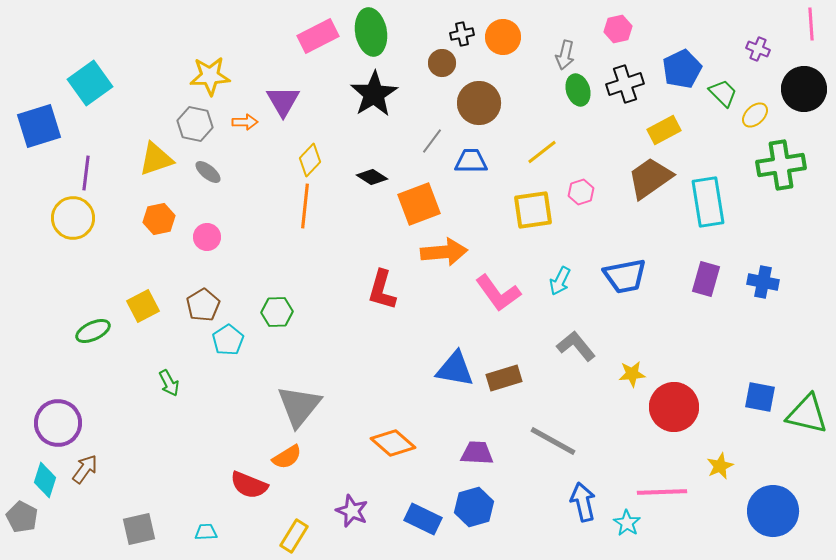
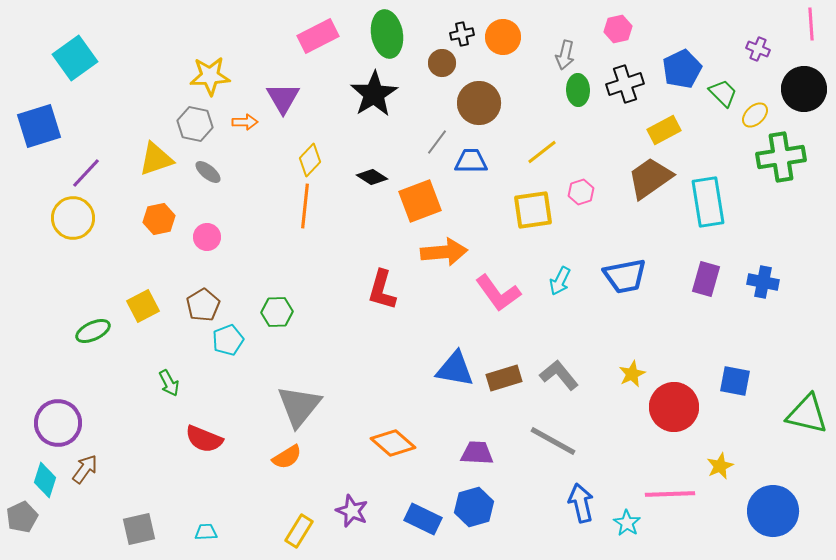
green ellipse at (371, 32): moved 16 px right, 2 px down
cyan square at (90, 83): moved 15 px left, 25 px up
green ellipse at (578, 90): rotated 16 degrees clockwise
purple triangle at (283, 101): moved 3 px up
gray line at (432, 141): moved 5 px right, 1 px down
green cross at (781, 165): moved 8 px up
purple line at (86, 173): rotated 36 degrees clockwise
orange square at (419, 204): moved 1 px right, 3 px up
cyan pentagon at (228, 340): rotated 12 degrees clockwise
gray L-shape at (576, 346): moved 17 px left, 29 px down
yellow star at (632, 374): rotated 20 degrees counterclockwise
blue square at (760, 397): moved 25 px left, 16 px up
red semicircle at (249, 485): moved 45 px left, 46 px up
pink line at (662, 492): moved 8 px right, 2 px down
blue arrow at (583, 502): moved 2 px left, 1 px down
gray pentagon at (22, 517): rotated 20 degrees clockwise
yellow rectangle at (294, 536): moved 5 px right, 5 px up
